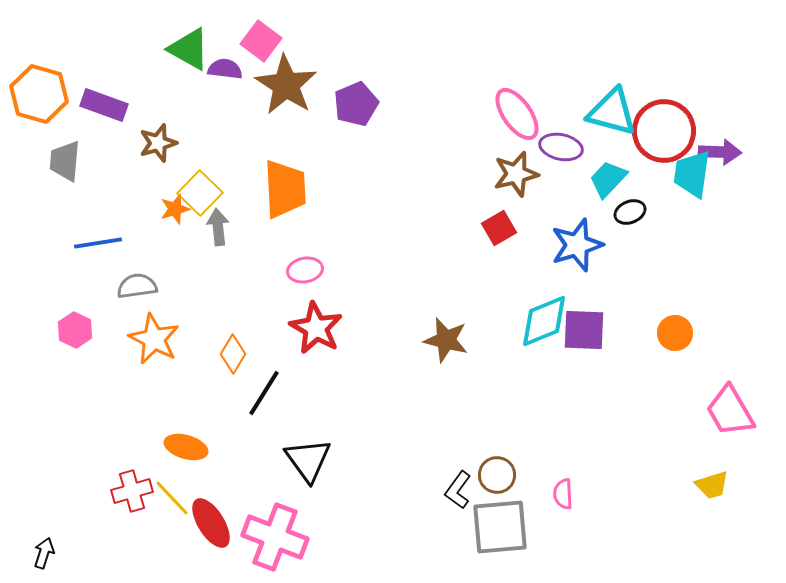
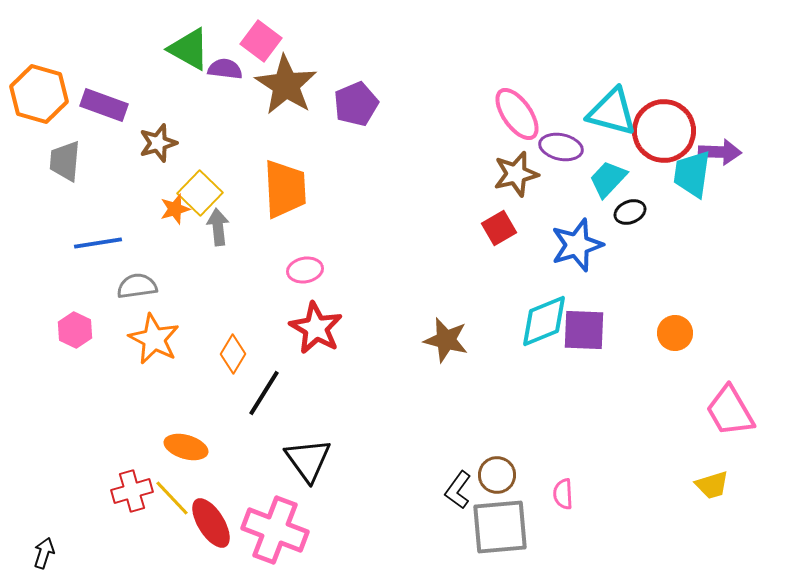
pink cross at (275, 537): moved 7 px up
